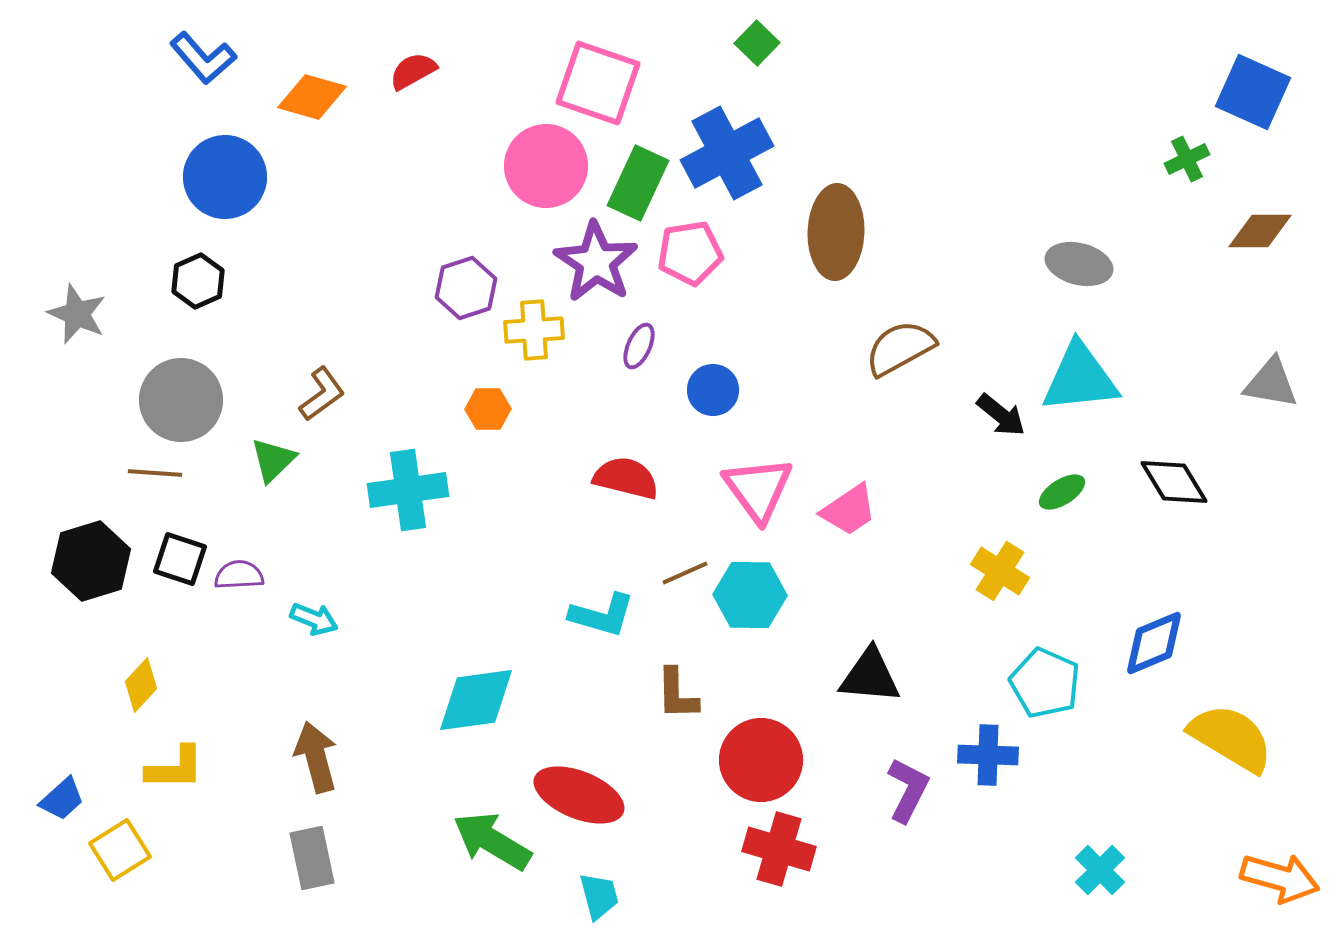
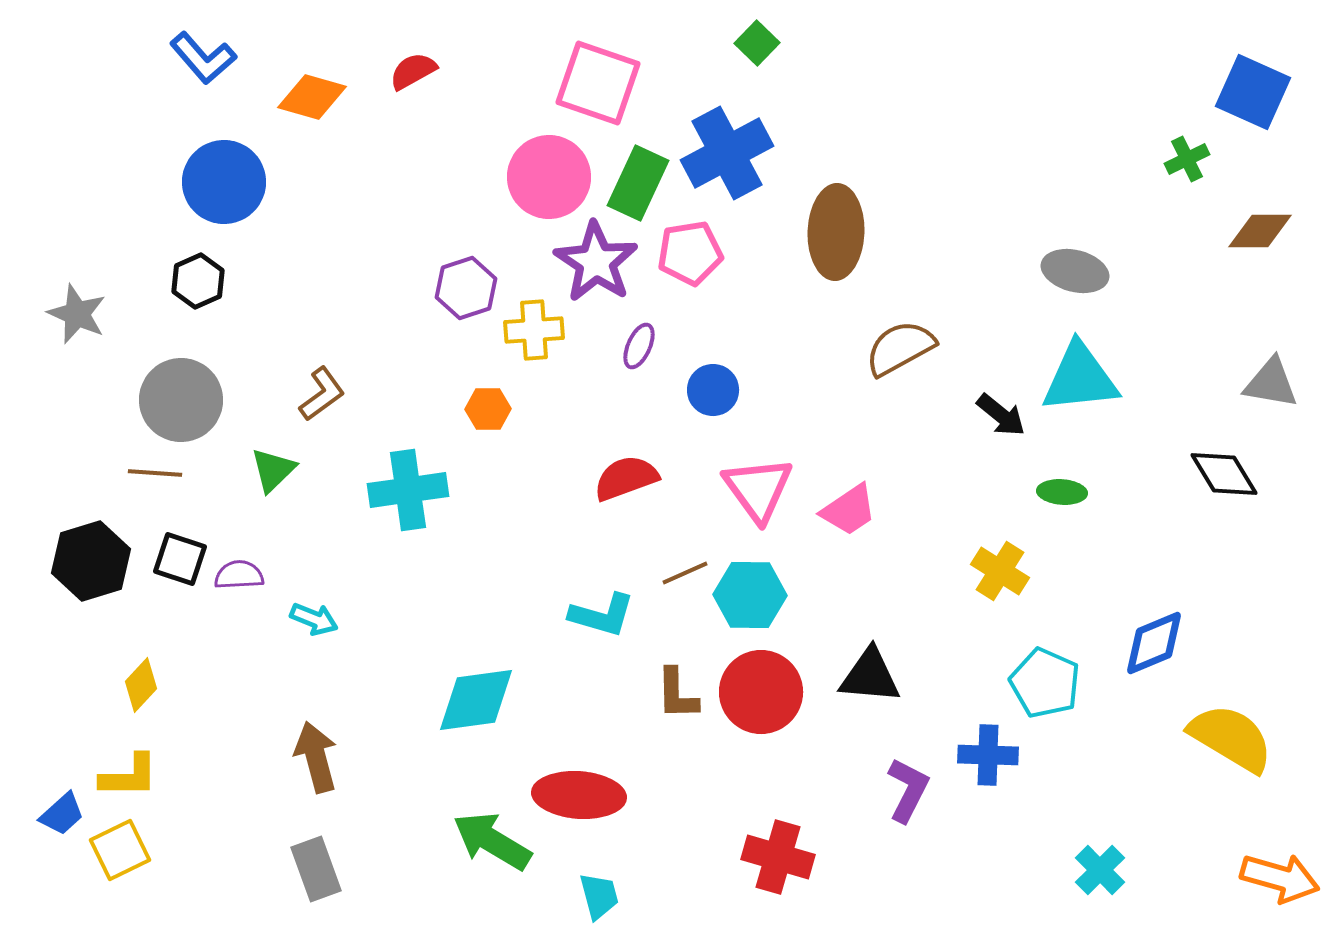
pink circle at (546, 166): moved 3 px right, 11 px down
blue circle at (225, 177): moved 1 px left, 5 px down
gray ellipse at (1079, 264): moved 4 px left, 7 px down
green triangle at (273, 460): moved 10 px down
red semicircle at (626, 478): rotated 34 degrees counterclockwise
black diamond at (1174, 482): moved 50 px right, 8 px up
green ellipse at (1062, 492): rotated 36 degrees clockwise
red circle at (761, 760): moved 68 px up
yellow L-shape at (175, 768): moved 46 px left, 8 px down
red ellipse at (579, 795): rotated 18 degrees counterclockwise
blue trapezoid at (62, 799): moved 15 px down
red cross at (779, 849): moved 1 px left, 8 px down
yellow square at (120, 850): rotated 6 degrees clockwise
gray rectangle at (312, 858): moved 4 px right, 11 px down; rotated 8 degrees counterclockwise
